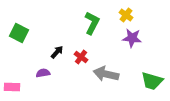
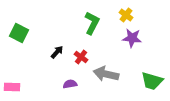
purple semicircle: moved 27 px right, 11 px down
